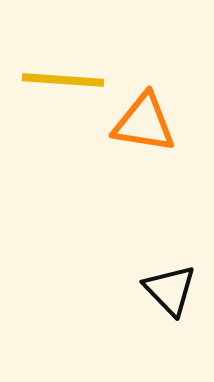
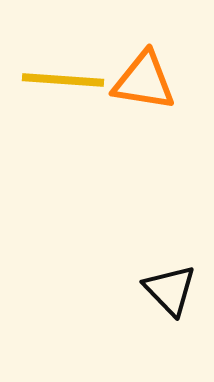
orange triangle: moved 42 px up
